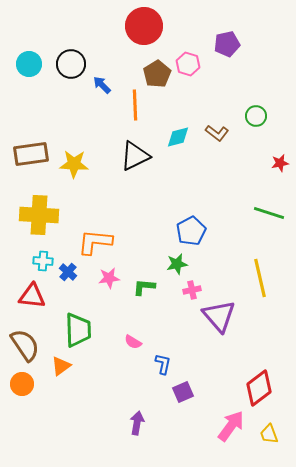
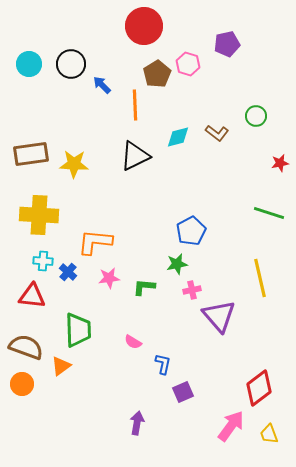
brown semicircle: moved 1 px right, 2 px down; rotated 36 degrees counterclockwise
